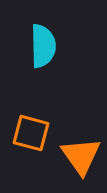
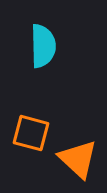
orange triangle: moved 3 px left, 3 px down; rotated 12 degrees counterclockwise
